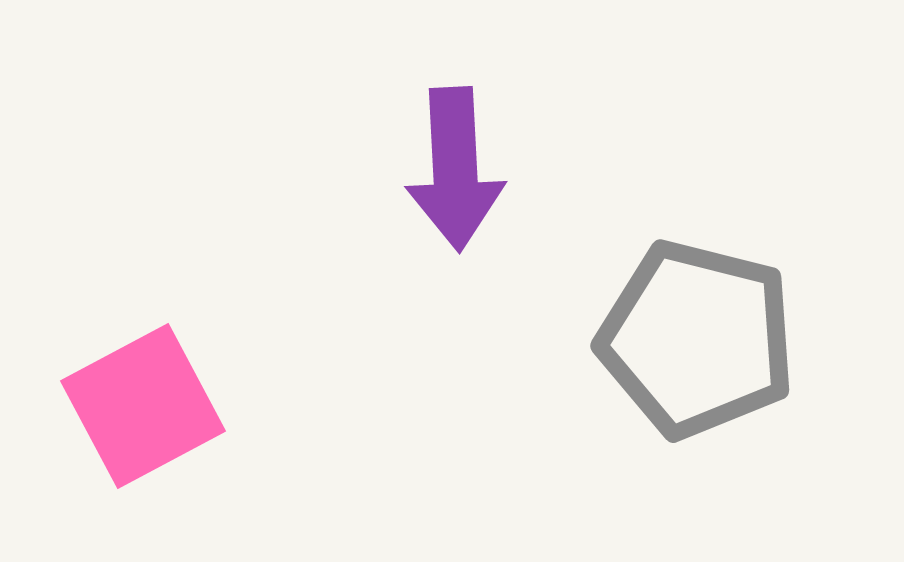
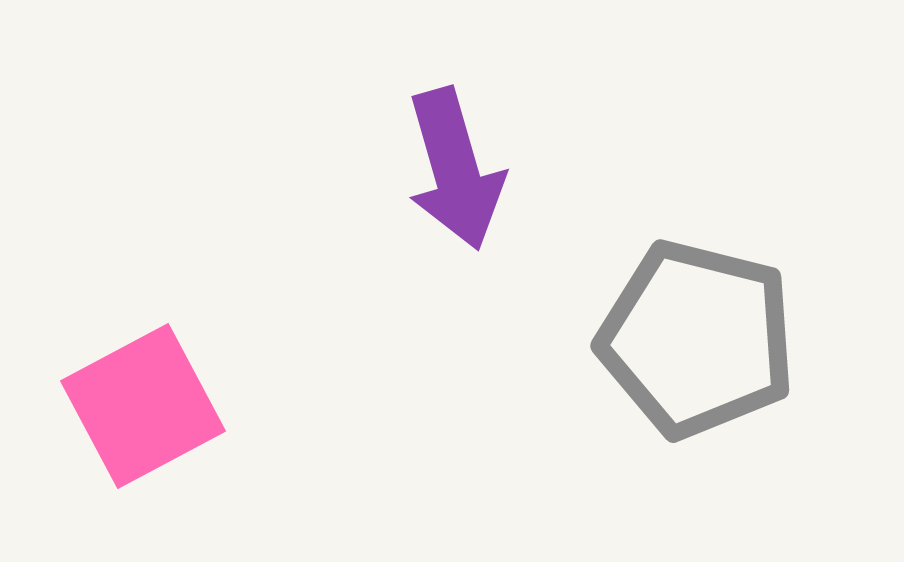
purple arrow: rotated 13 degrees counterclockwise
